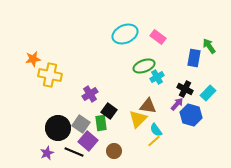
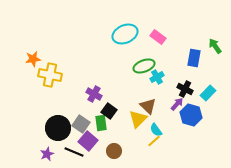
green arrow: moved 6 px right
purple cross: moved 4 px right; rotated 28 degrees counterclockwise
brown triangle: rotated 36 degrees clockwise
purple star: moved 1 px down
